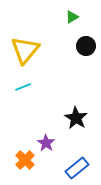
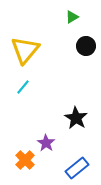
cyan line: rotated 28 degrees counterclockwise
